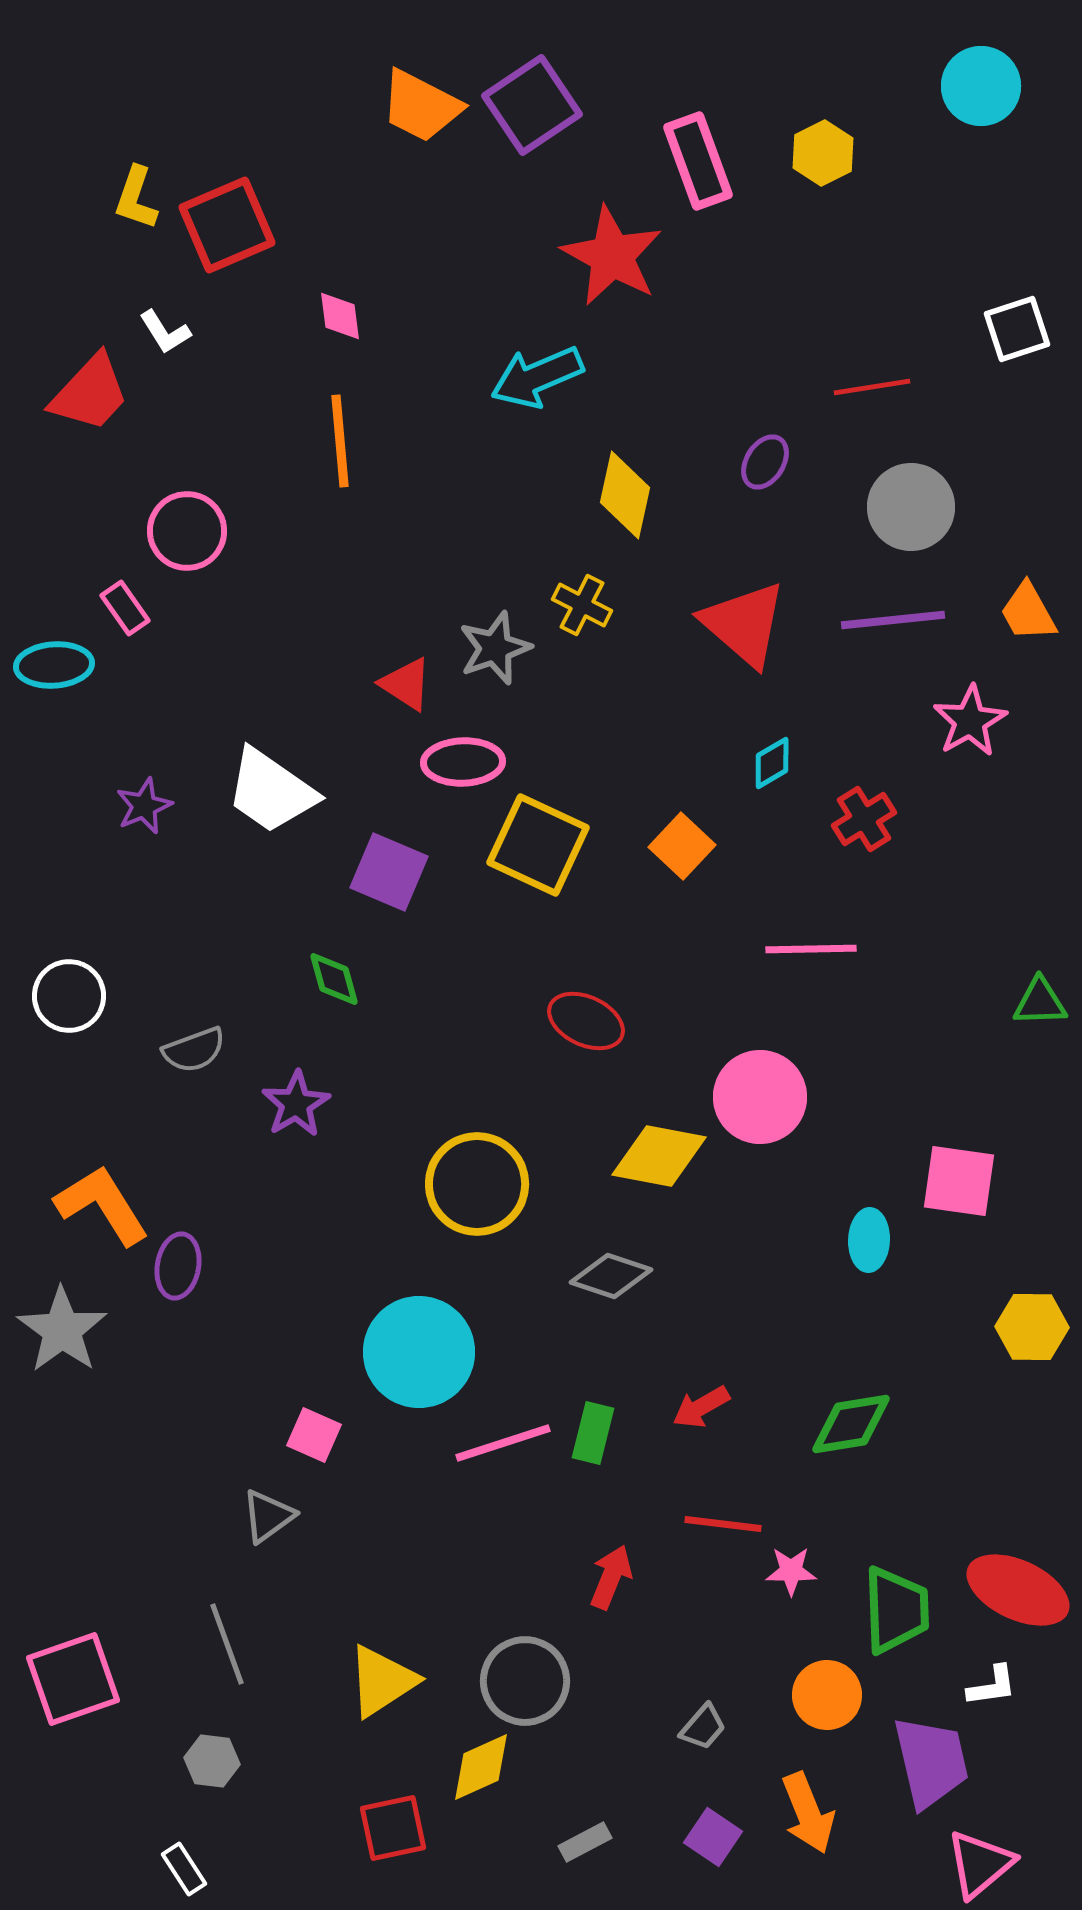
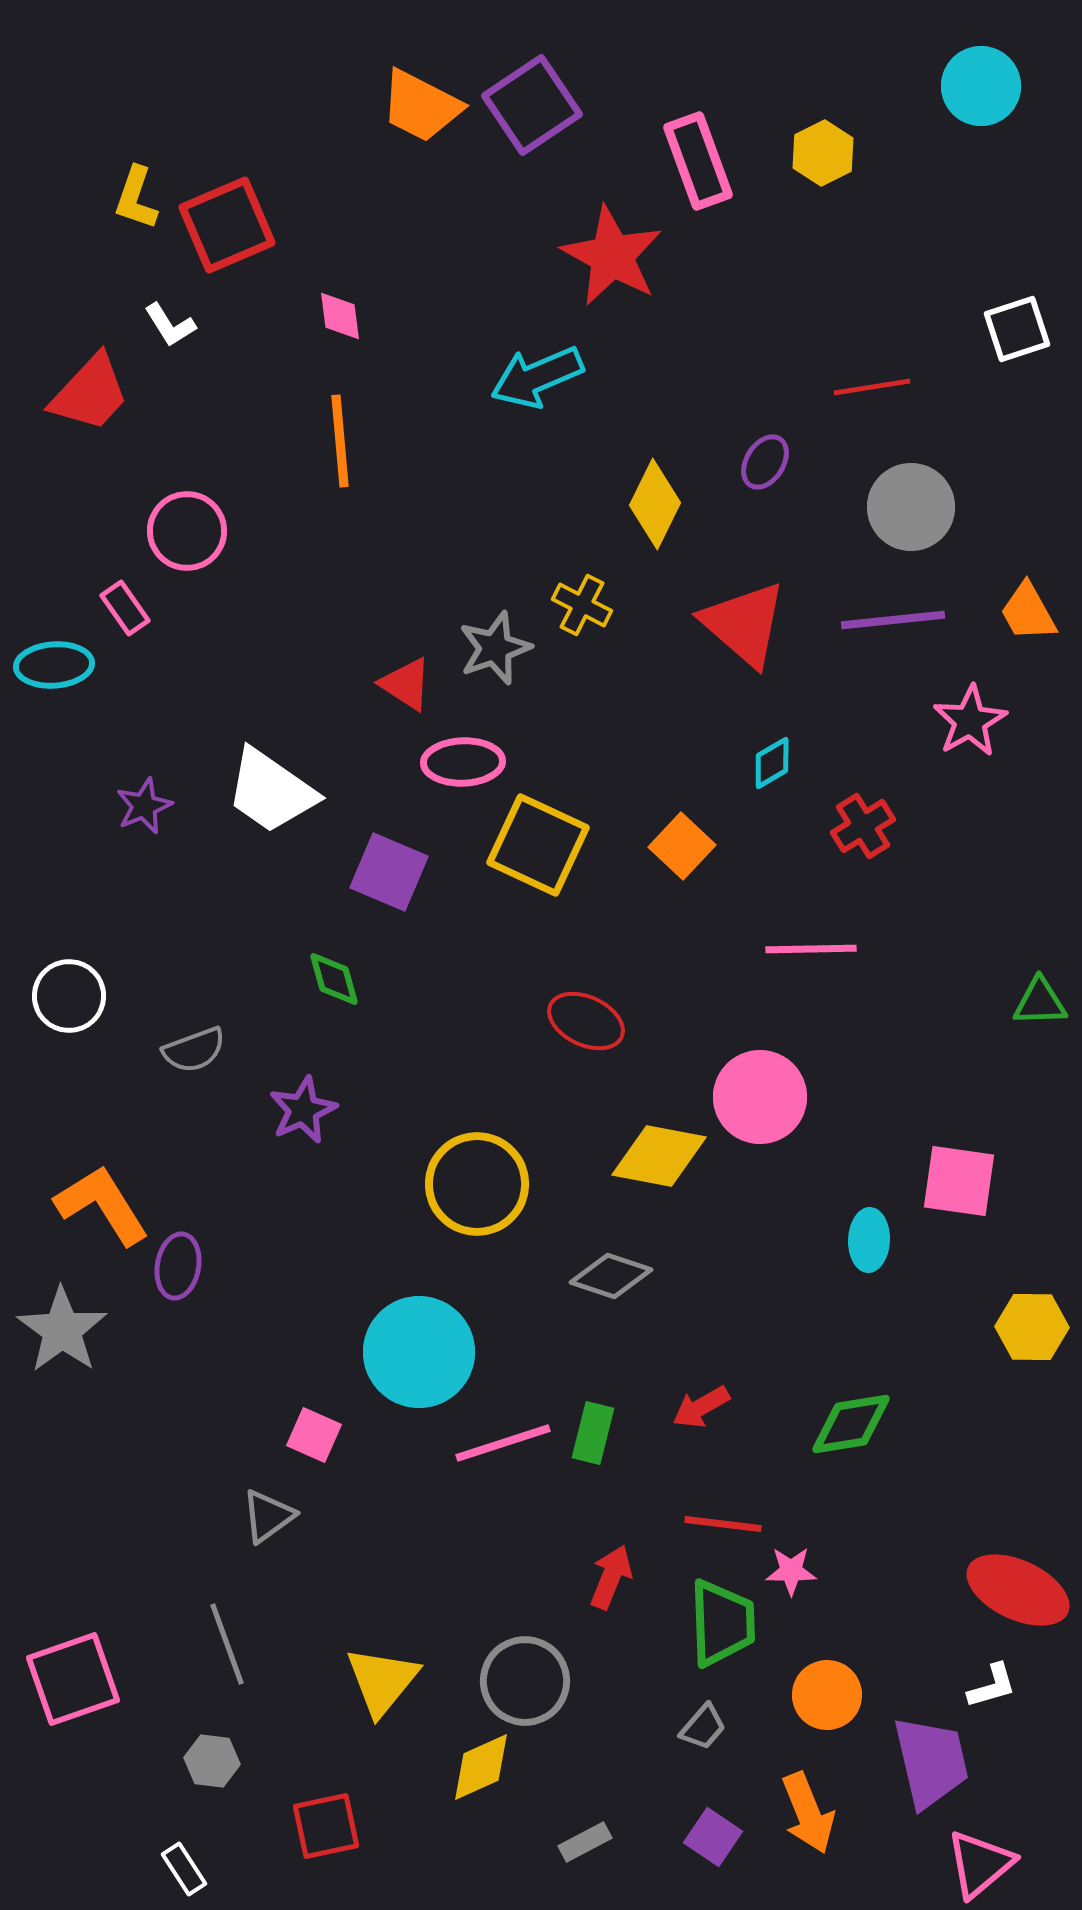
white L-shape at (165, 332): moved 5 px right, 7 px up
yellow diamond at (625, 495): moved 30 px right, 9 px down; rotated 14 degrees clockwise
red cross at (864, 819): moved 1 px left, 7 px down
purple star at (296, 1104): moved 7 px right, 6 px down; rotated 6 degrees clockwise
green trapezoid at (896, 1610): moved 174 px left, 13 px down
yellow triangle at (382, 1681): rotated 18 degrees counterclockwise
white L-shape at (992, 1686): rotated 8 degrees counterclockwise
red square at (393, 1828): moved 67 px left, 2 px up
